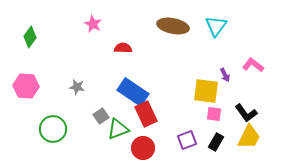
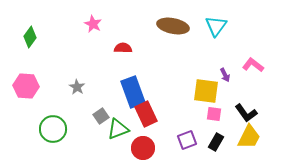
gray star: rotated 21 degrees clockwise
blue rectangle: rotated 36 degrees clockwise
